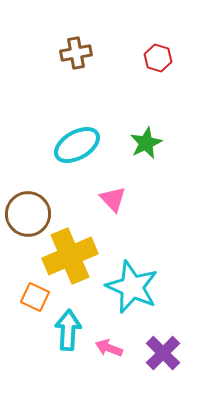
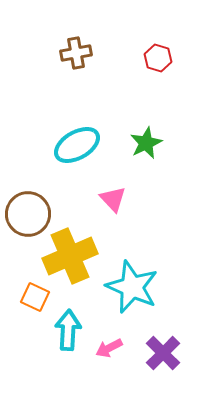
pink arrow: rotated 48 degrees counterclockwise
